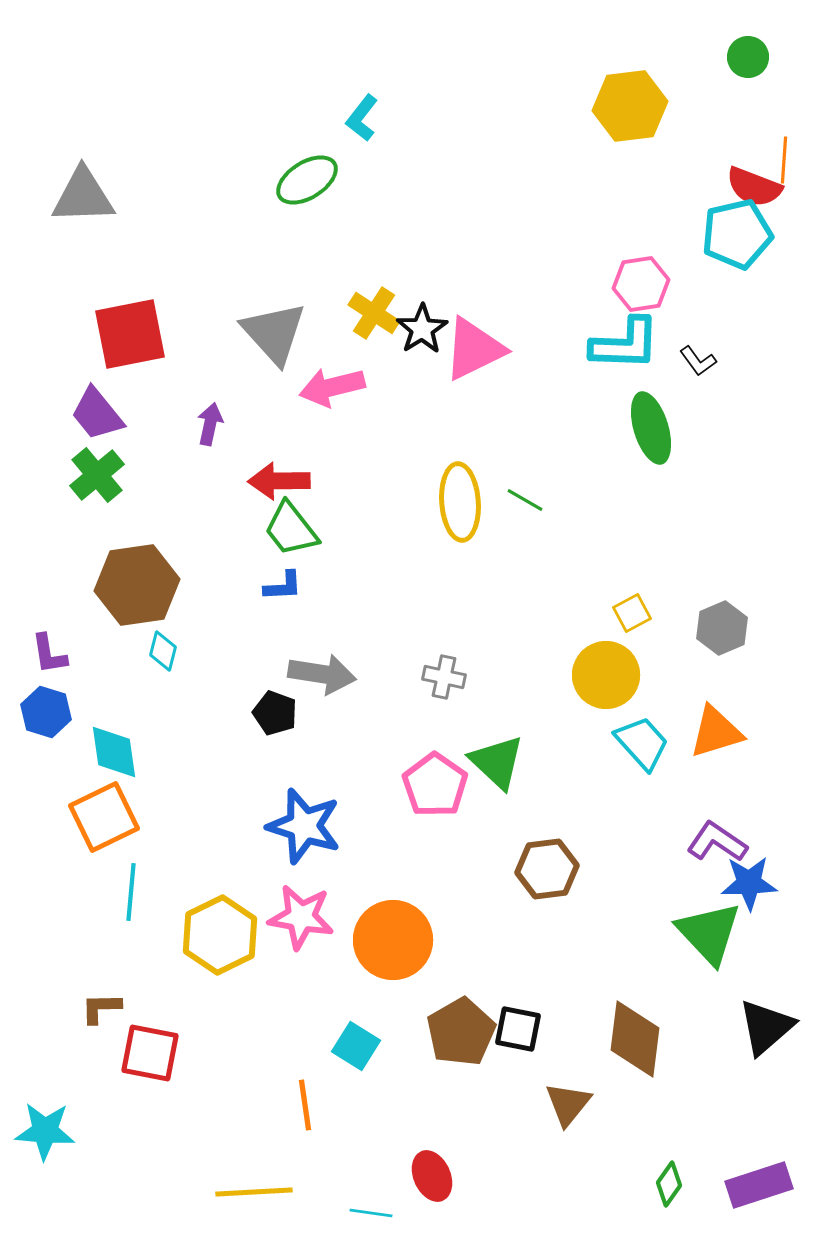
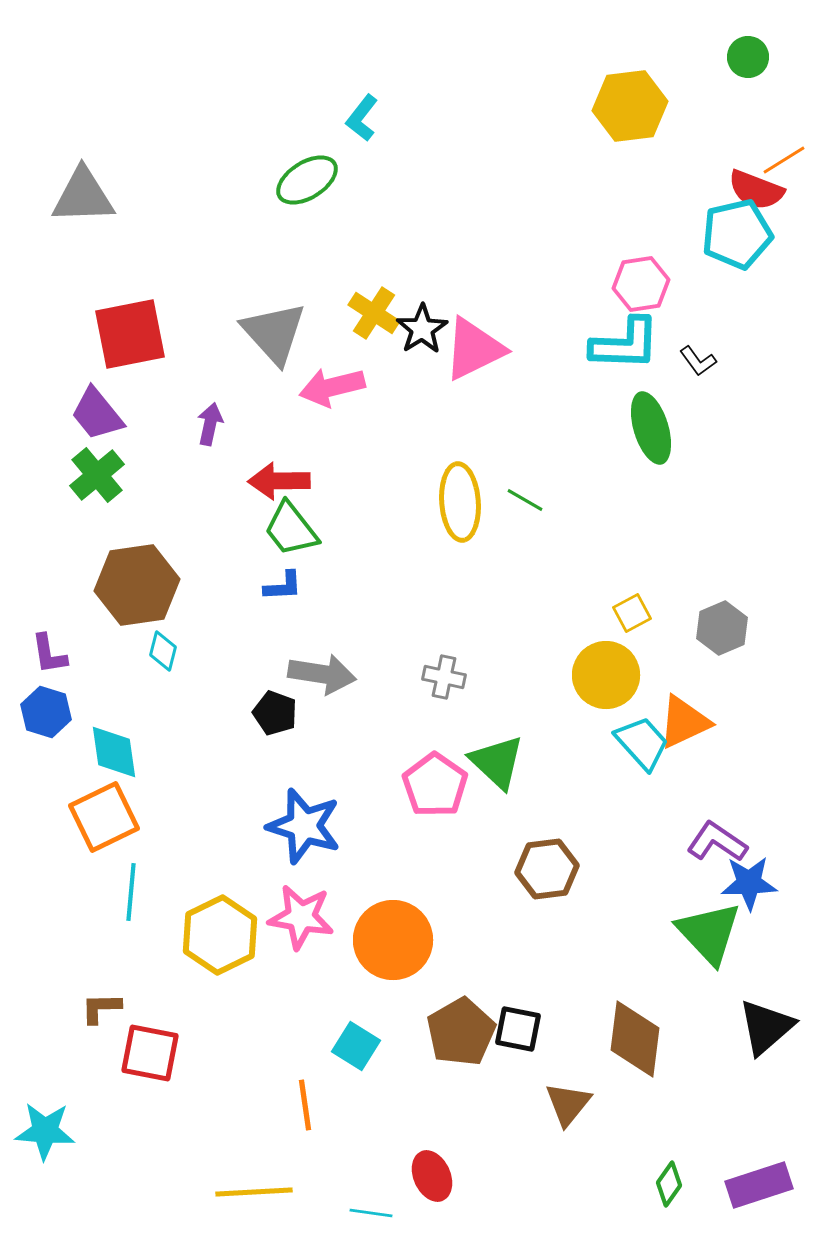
orange line at (784, 160): rotated 54 degrees clockwise
red semicircle at (754, 187): moved 2 px right, 3 px down
orange triangle at (716, 732): moved 32 px left, 10 px up; rotated 8 degrees counterclockwise
